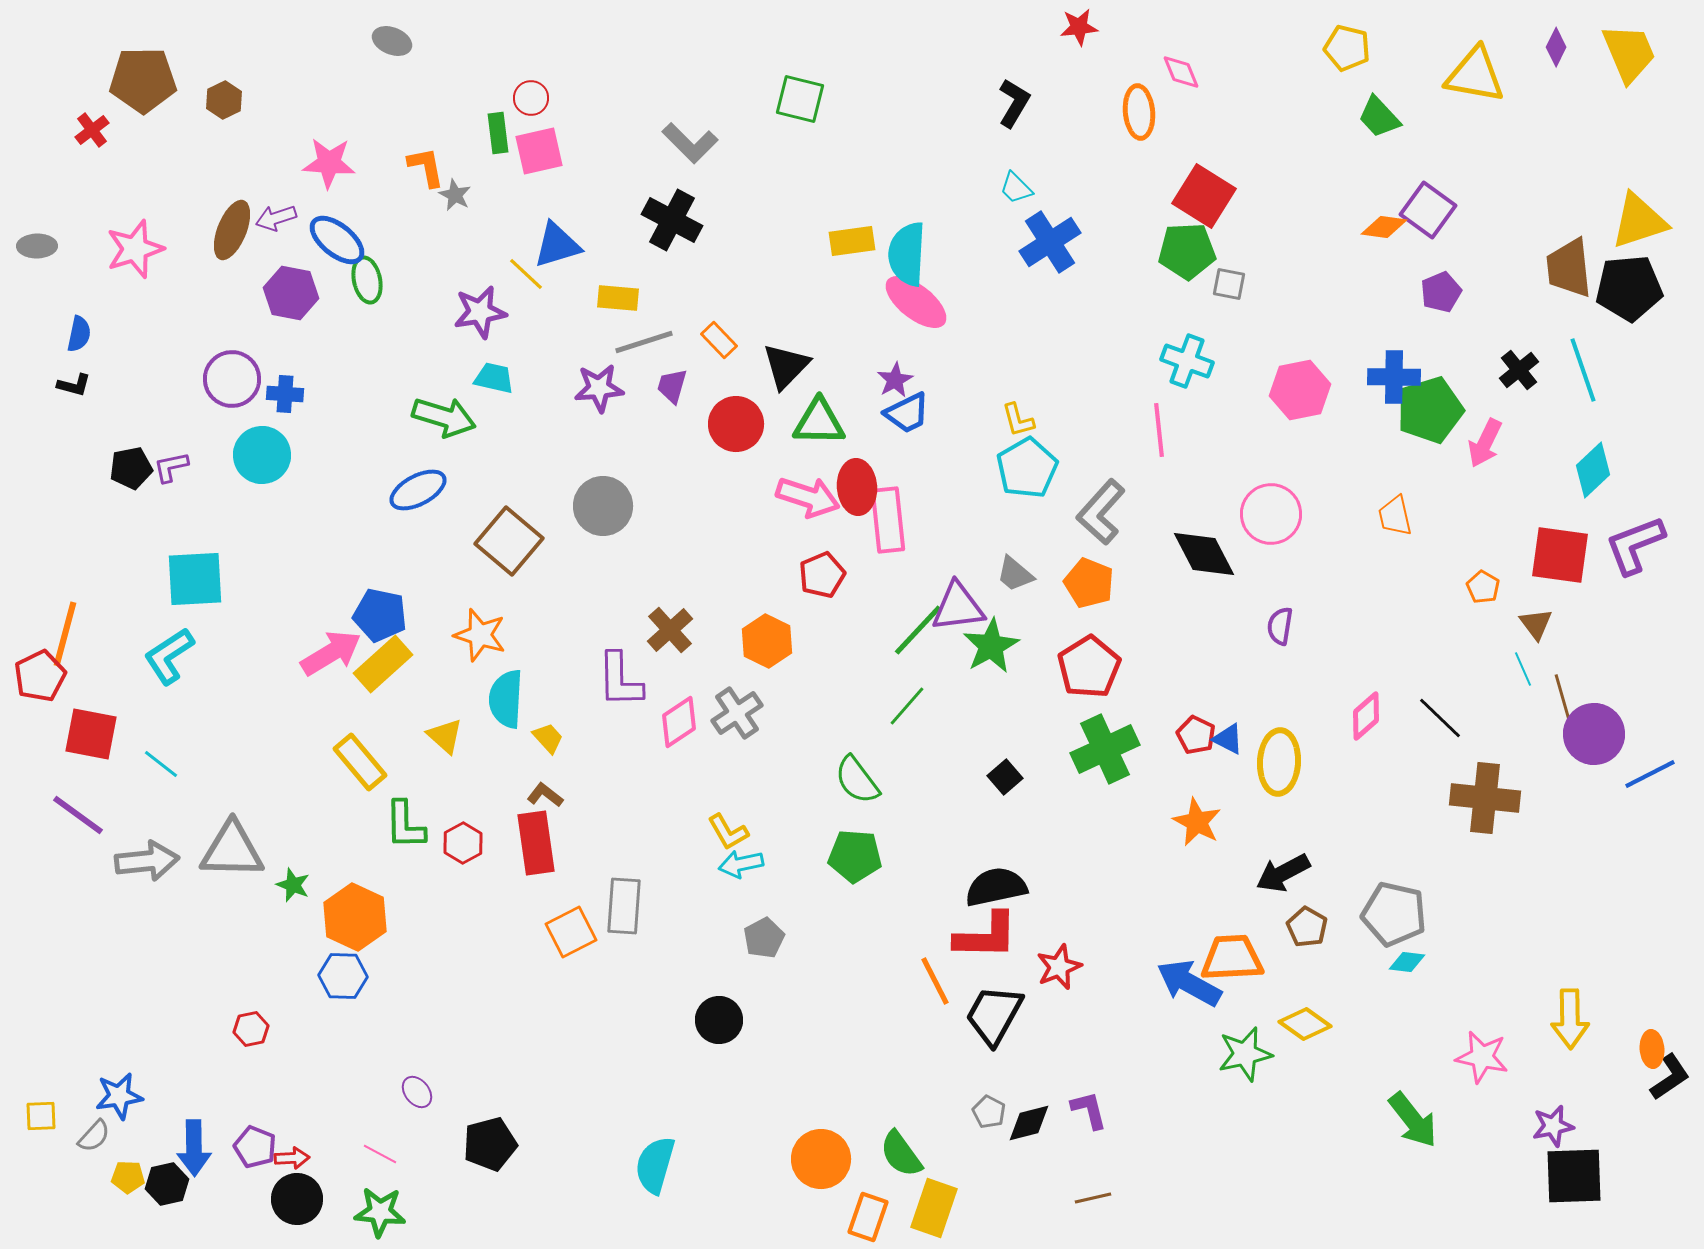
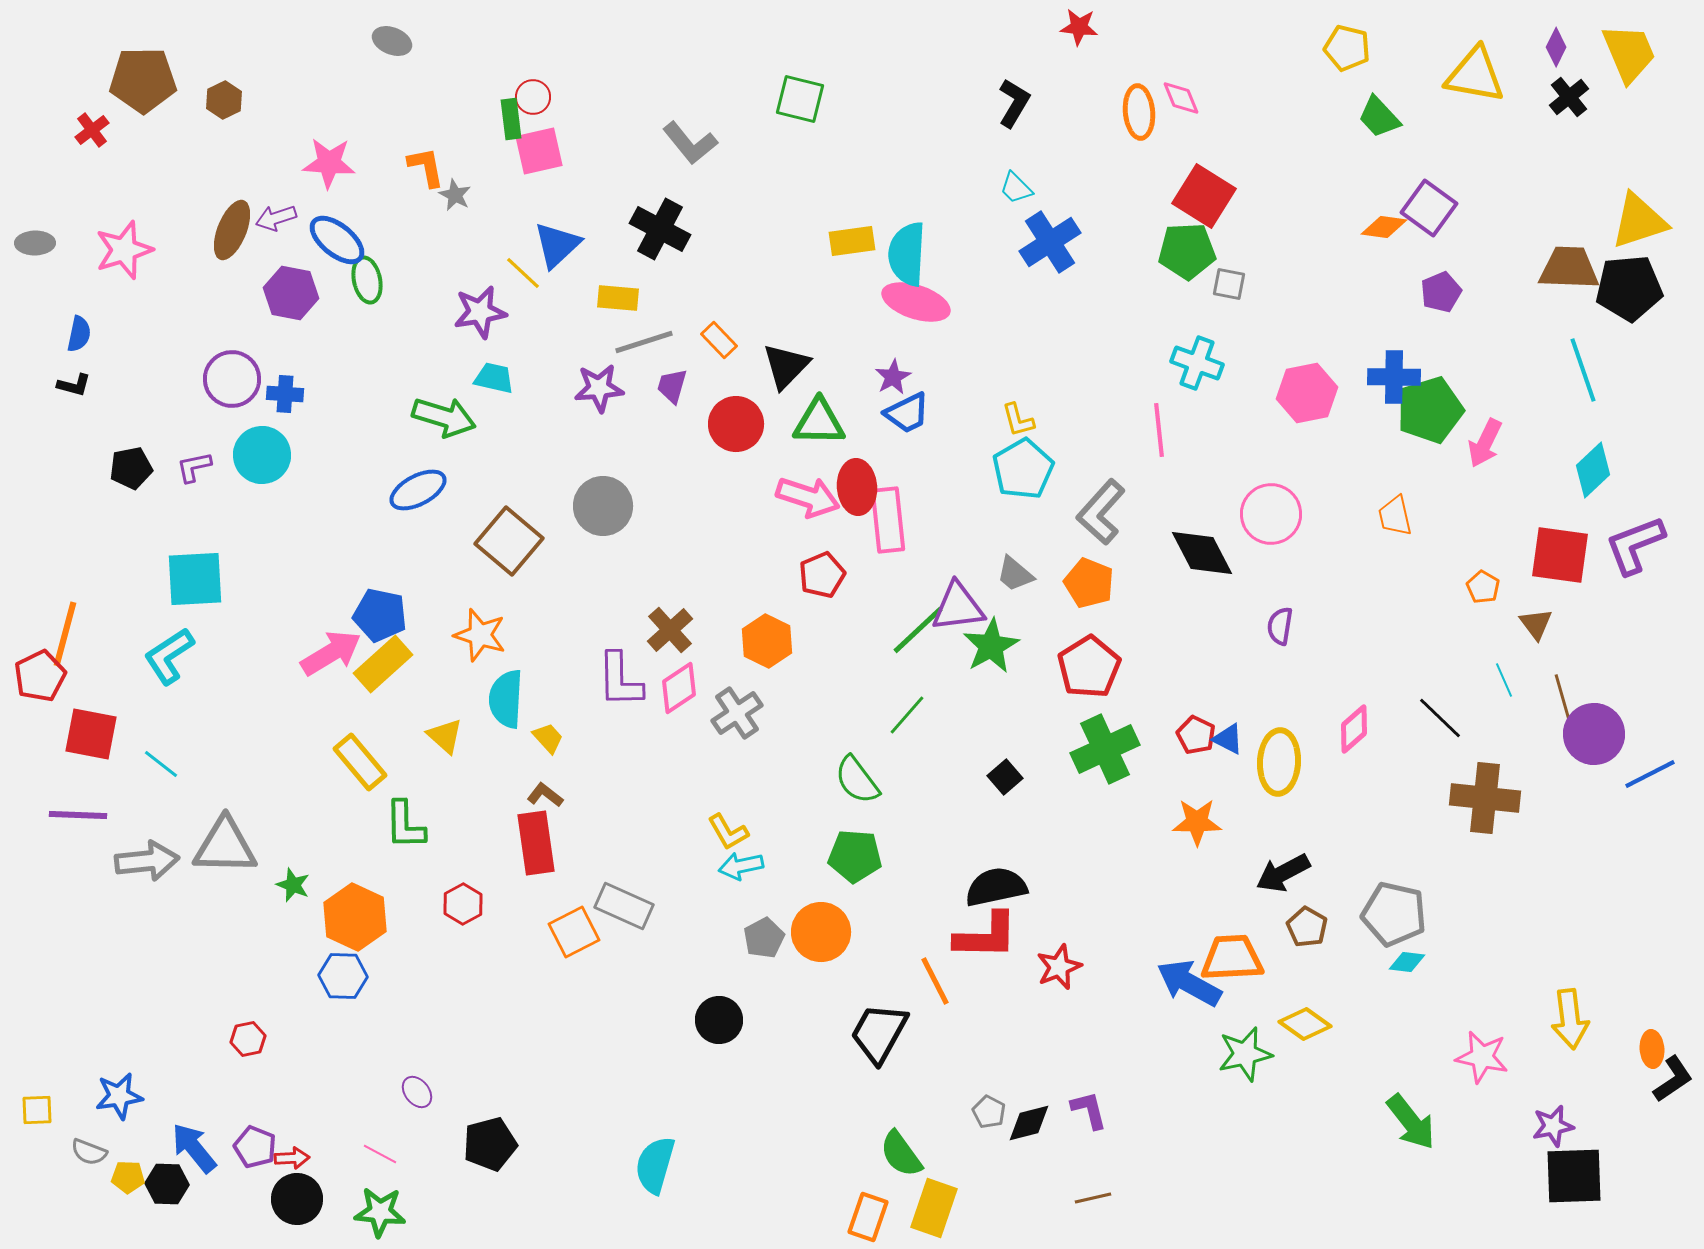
red star at (1079, 27): rotated 12 degrees clockwise
pink diamond at (1181, 72): moved 26 px down
red circle at (531, 98): moved 2 px right, 1 px up
green rectangle at (498, 133): moved 13 px right, 14 px up
gray L-shape at (690, 143): rotated 6 degrees clockwise
purple square at (1428, 210): moved 1 px right, 2 px up
black cross at (672, 220): moved 12 px left, 9 px down
blue triangle at (557, 245): rotated 26 degrees counterclockwise
gray ellipse at (37, 246): moved 2 px left, 3 px up
pink star at (135, 249): moved 11 px left, 1 px down
brown trapezoid at (1569, 268): rotated 98 degrees clockwise
yellow line at (526, 274): moved 3 px left, 1 px up
pink ellipse at (916, 302): rotated 20 degrees counterclockwise
cyan cross at (1187, 361): moved 10 px right, 2 px down
black cross at (1519, 370): moved 50 px right, 273 px up
purple star at (895, 380): moved 2 px left, 3 px up
pink hexagon at (1300, 390): moved 7 px right, 3 px down
purple L-shape at (171, 467): moved 23 px right
cyan pentagon at (1027, 468): moved 4 px left, 1 px down
black diamond at (1204, 554): moved 2 px left, 1 px up
green line at (918, 630): rotated 4 degrees clockwise
cyan line at (1523, 669): moved 19 px left, 11 px down
green line at (907, 706): moved 9 px down
pink diamond at (1366, 716): moved 12 px left, 13 px down
pink diamond at (679, 722): moved 34 px up
purple line at (78, 815): rotated 34 degrees counterclockwise
orange star at (1197, 822): rotated 27 degrees counterclockwise
red hexagon at (463, 843): moved 61 px down
gray triangle at (232, 850): moved 7 px left, 4 px up
cyan arrow at (741, 864): moved 2 px down
gray rectangle at (624, 906): rotated 70 degrees counterclockwise
orange square at (571, 932): moved 3 px right
black trapezoid at (994, 1015): moved 115 px left, 18 px down
yellow arrow at (1570, 1019): rotated 6 degrees counterclockwise
red hexagon at (251, 1029): moved 3 px left, 10 px down
black L-shape at (1670, 1077): moved 3 px right, 2 px down
yellow square at (41, 1116): moved 4 px left, 6 px up
green arrow at (1413, 1120): moved 2 px left, 2 px down
gray semicircle at (94, 1136): moved 5 px left, 16 px down; rotated 69 degrees clockwise
blue arrow at (194, 1148): rotated 142 degrees clockwise
orange circle at (821, 1159): moved 227 px up
black hexagon at (167, 1184): rotated 15 degrees clockwise
